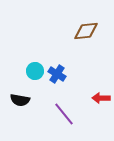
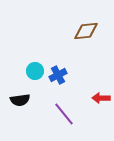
blue cross: moved 1 px right, 1 px down; rotated 30 degrees clockwise
black semicircle: rotated 18 degrees counterclockwise
